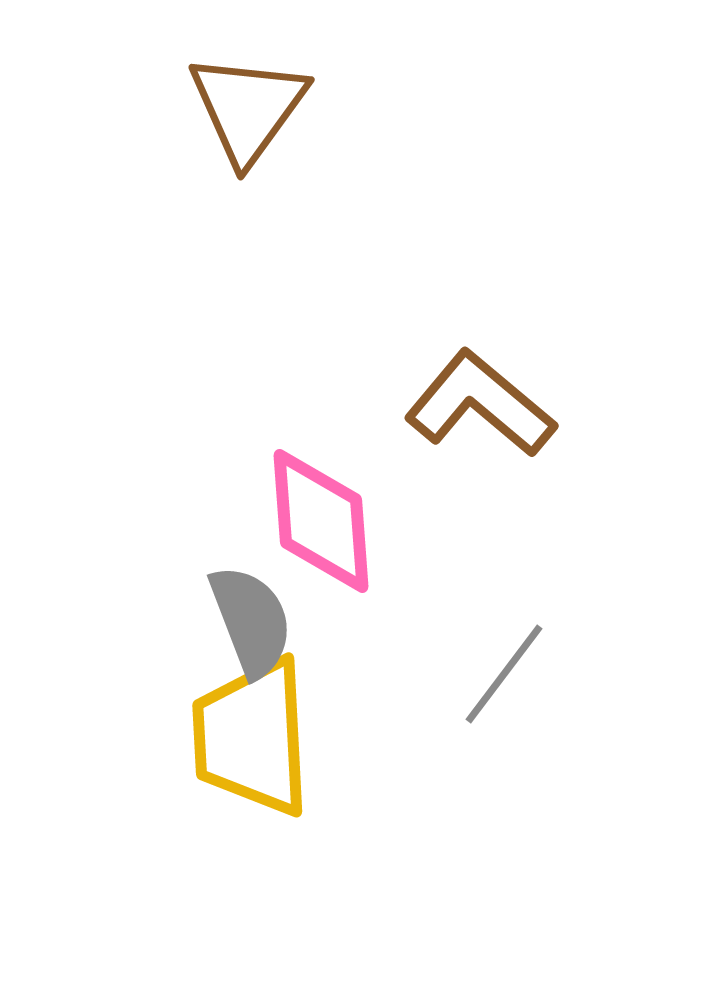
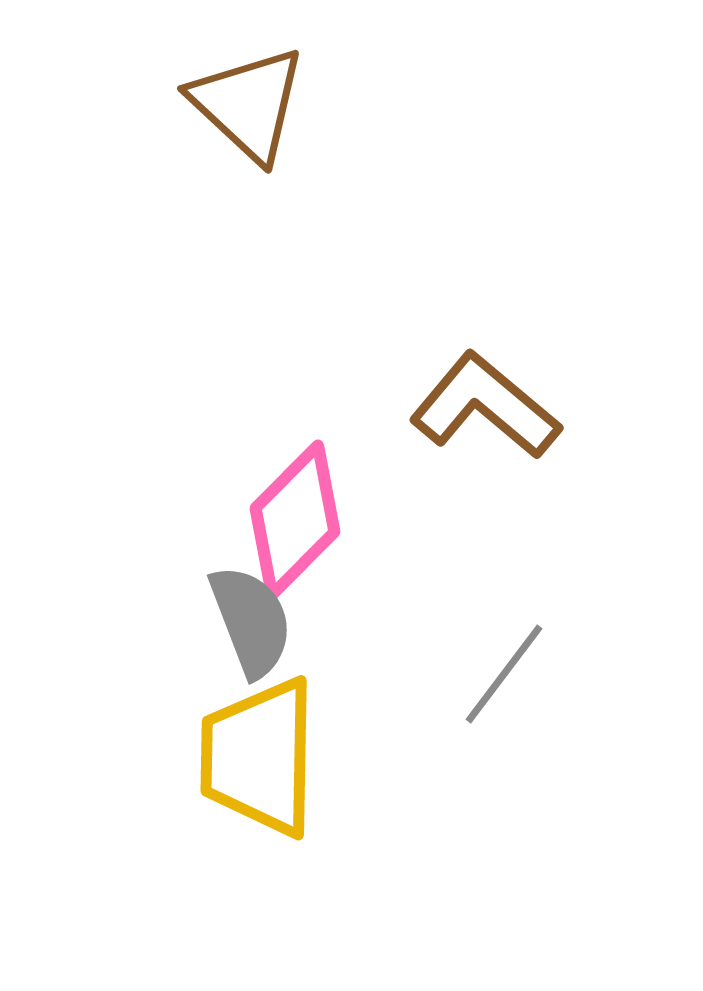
brown triangle: moved 4 px up; rotated 23 degrees counterclockwise
brown L-shape: moved 5 px right, 2 px down
pink diamond: moved 26 px left, 1 px up; rotated 49 degrees clockwise
yellow trapezoid: moved 7 px right, 20 px down; rotated 4 degrees clockwise
